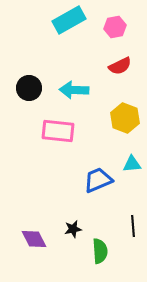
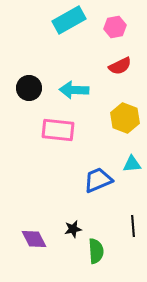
pink rectangle: moved 1 px up
green semicircle: moved 4 px left
